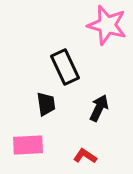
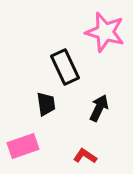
pink star: moved 2 px left, 7 px down
pink rectangle: moved 5 px left, 1 px down; rotated 16 degrees counterclockwise
